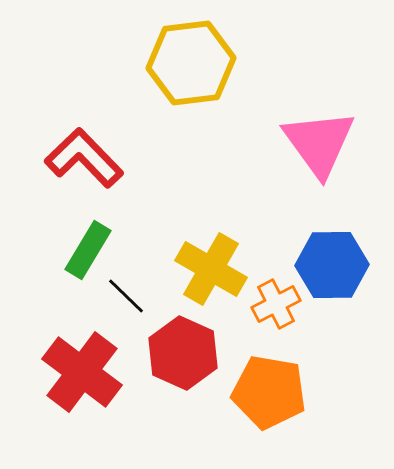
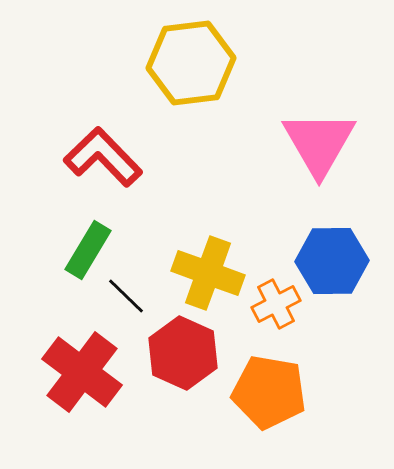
pink triangle: rotated 6 degrees clockwise
red L-shape: moved 19 px right, 1 px up
blue hexagon: moved 4 px up
yellow cross: moved 3 px left, 4 px down; rotated 10 degrees counterclockwise
